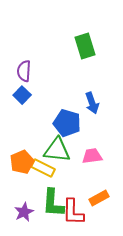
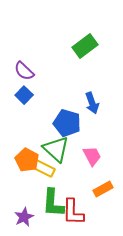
green rectangle: rotated 70 degrees clockwise
purple semicircle: rotated 50 degrees counterclockwise
blue square: moved 2 px right
green triangle: moved 1 px left, 1 px up; rotated 36 degrees clockwise
pink trapezoid: rotated 70 degrees clockwise
orange pentagon: moved 5 px right, 2 px up; rotated 20 degrees counterclockwise
orange rectangle: moved 4 px right, 9 px up
purple star: moved 5 px down
